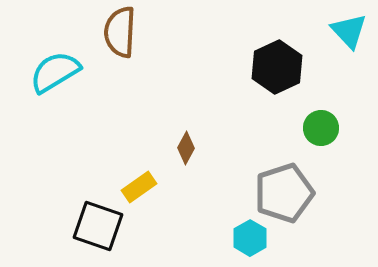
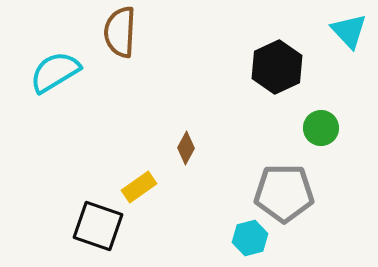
gray pentagon: rotated 18 degrees clockwise
cyan hexagon: rotated 16 degrees clockwise
